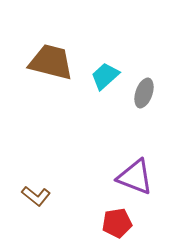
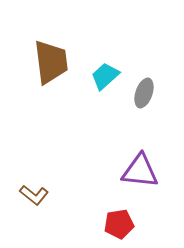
brown trapezoid: rotated 69 degrees clockwise
purple triangle: moved 5 px right, 6 px up; rotated 15 degrees counterclockwise
brown L-shape: moved 2 px left, 1 px up
red pentagon: moved 2 px right, 1 px down
